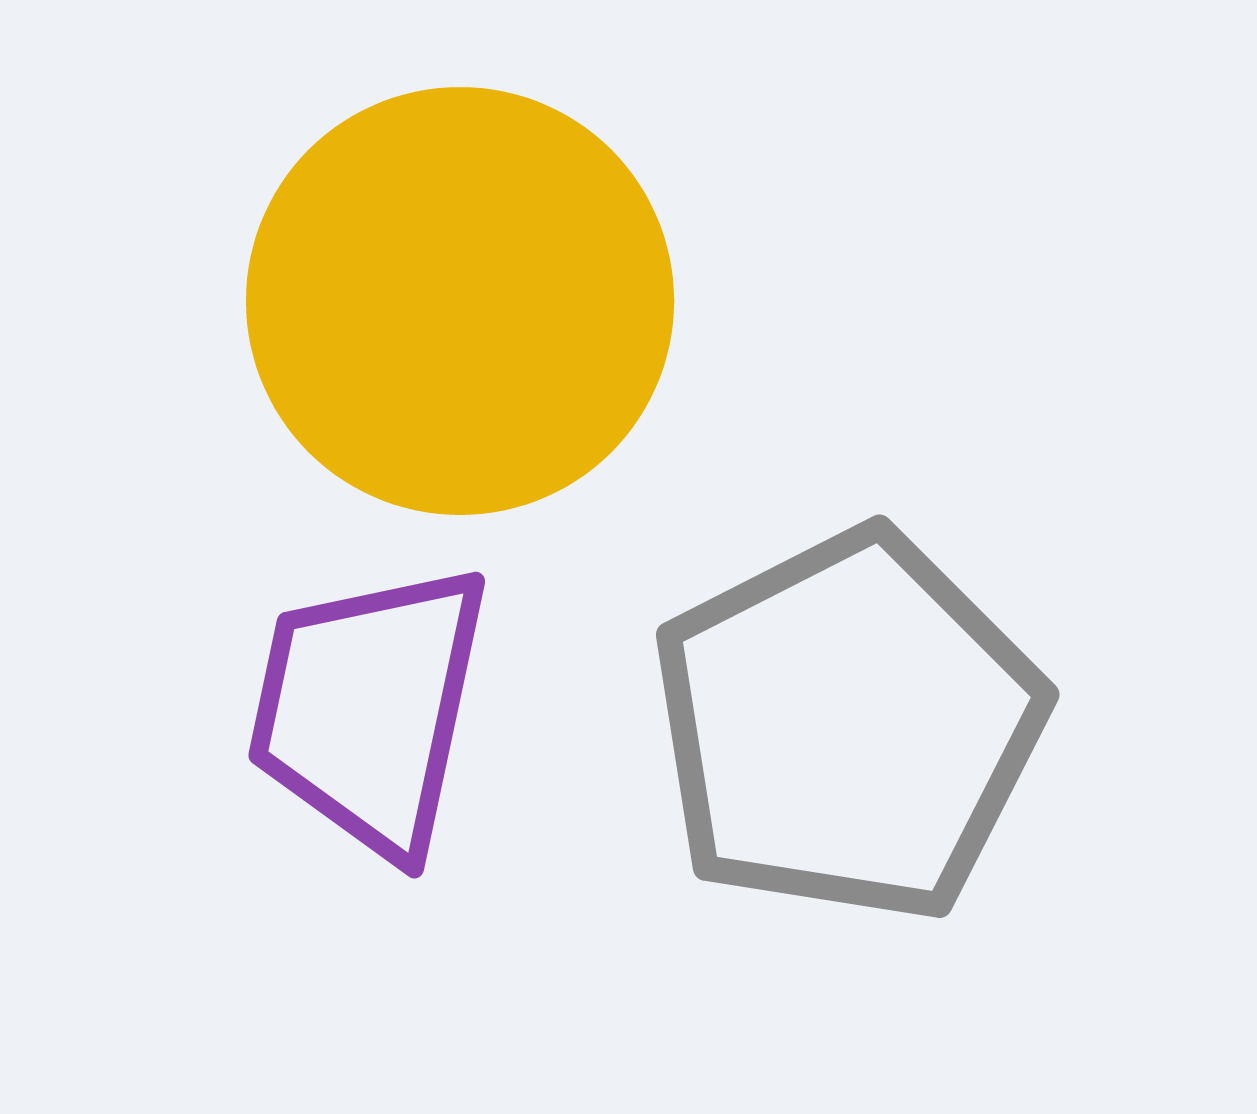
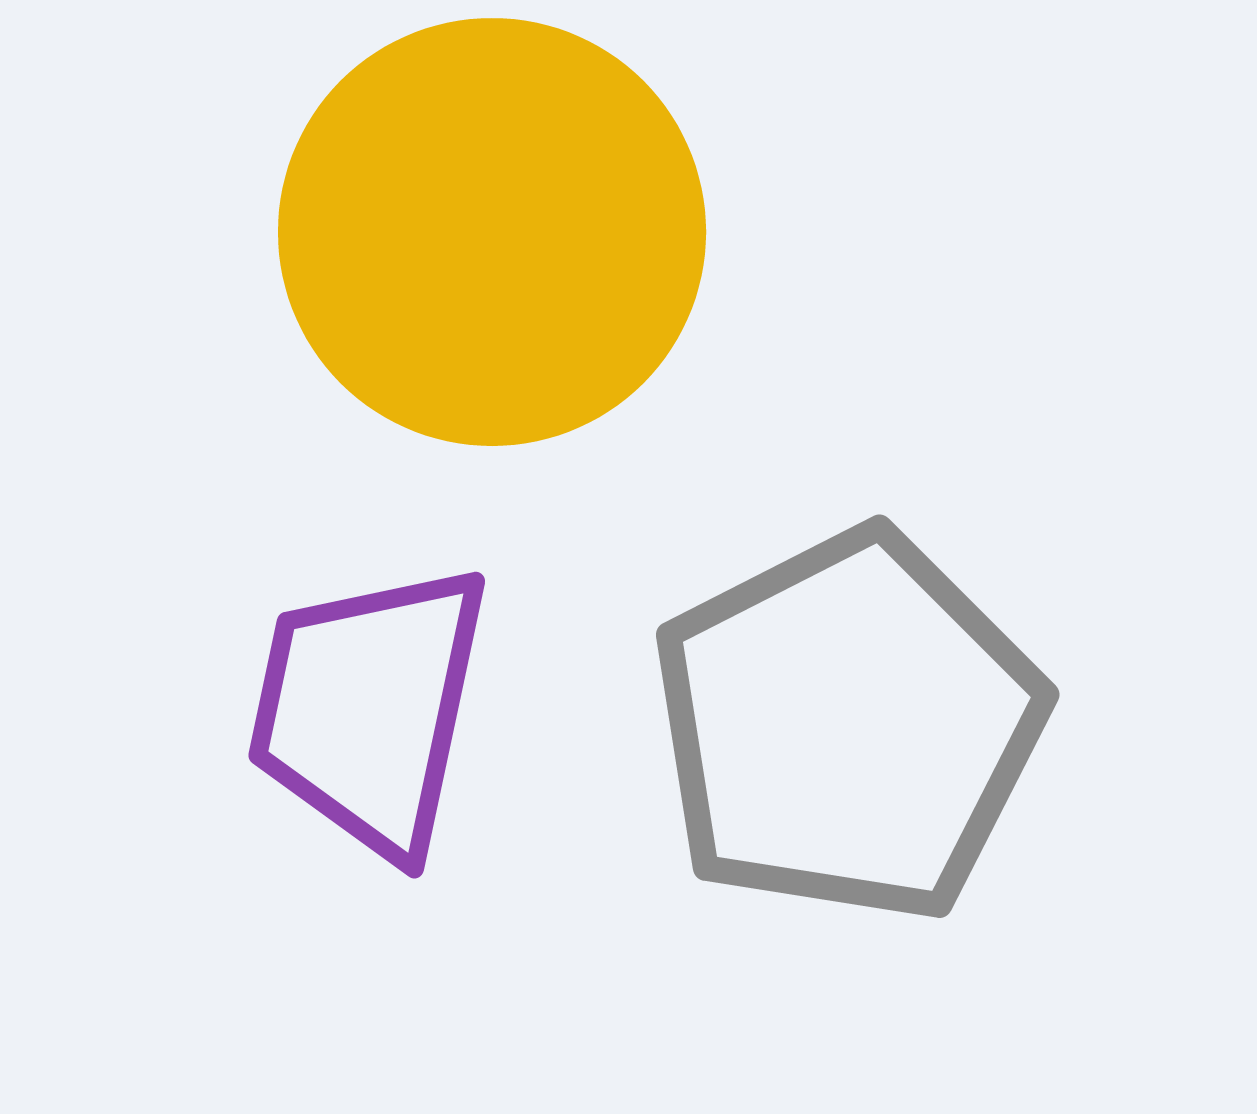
yellow circle: moved 32 px right, 69 px up
